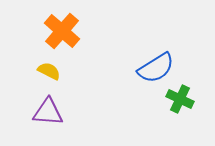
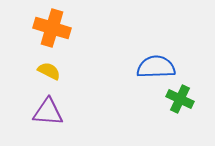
orange cross: moved 10 px left, 3 px up; rotated 24 degrees counterclockwise
blue semicircle: moved 1 px up; rotated 150 degrees counterclockwise
